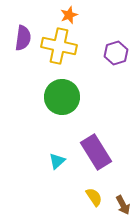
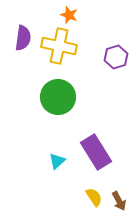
orange star: rotated 30 degrees counterclockwise
purple hexagon: moved 4 px down
green circle: moved 4 px left
brown arrow: moved 4 px left, 4 px up
